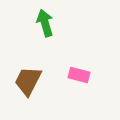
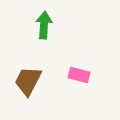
green arrow: moved 1 px left, 2 px down; rotated 20 degrees clockwise
